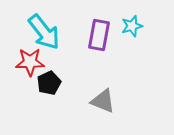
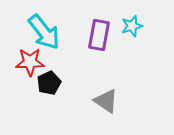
gray triangle: moved 3 px right; rotated 12 degrees clockwise
